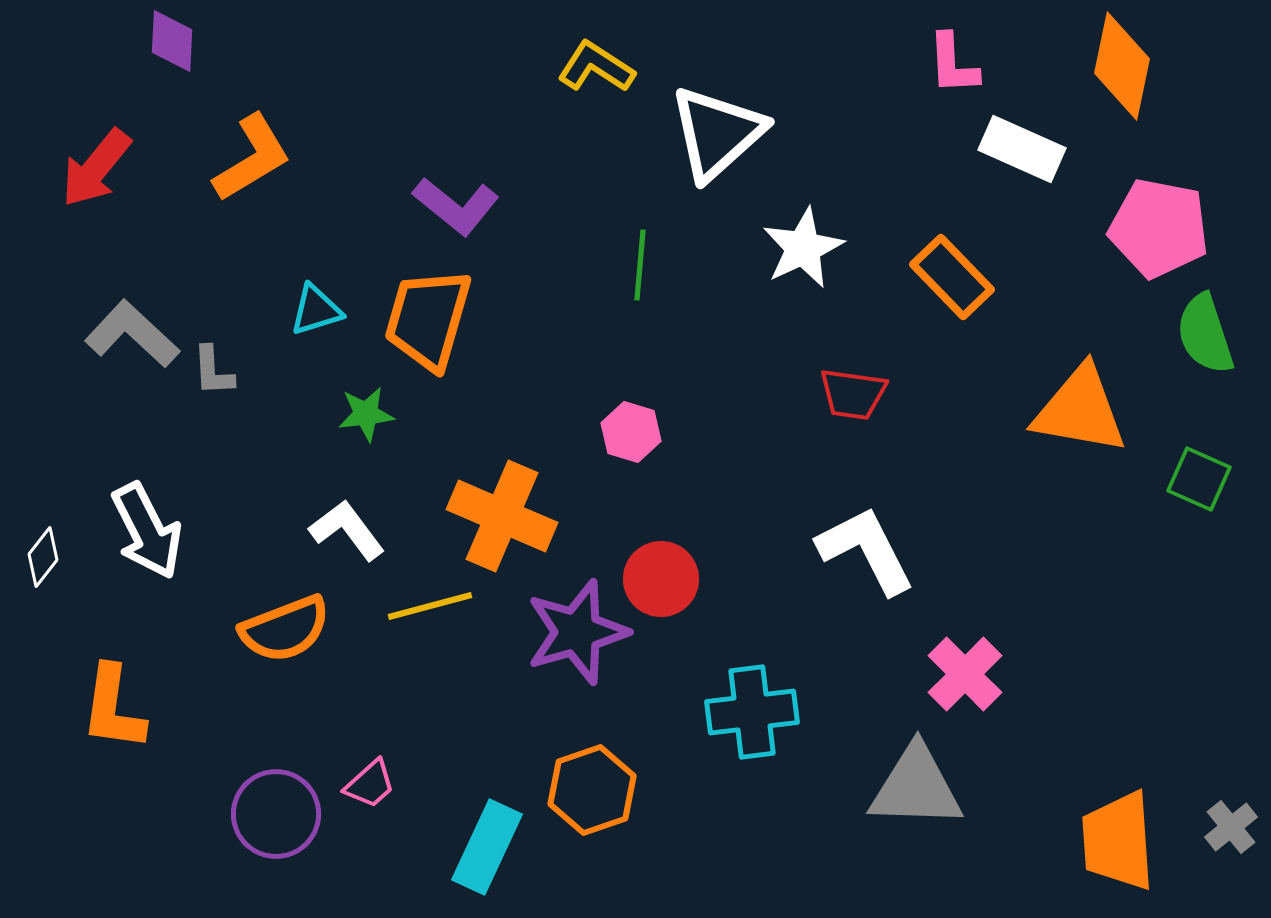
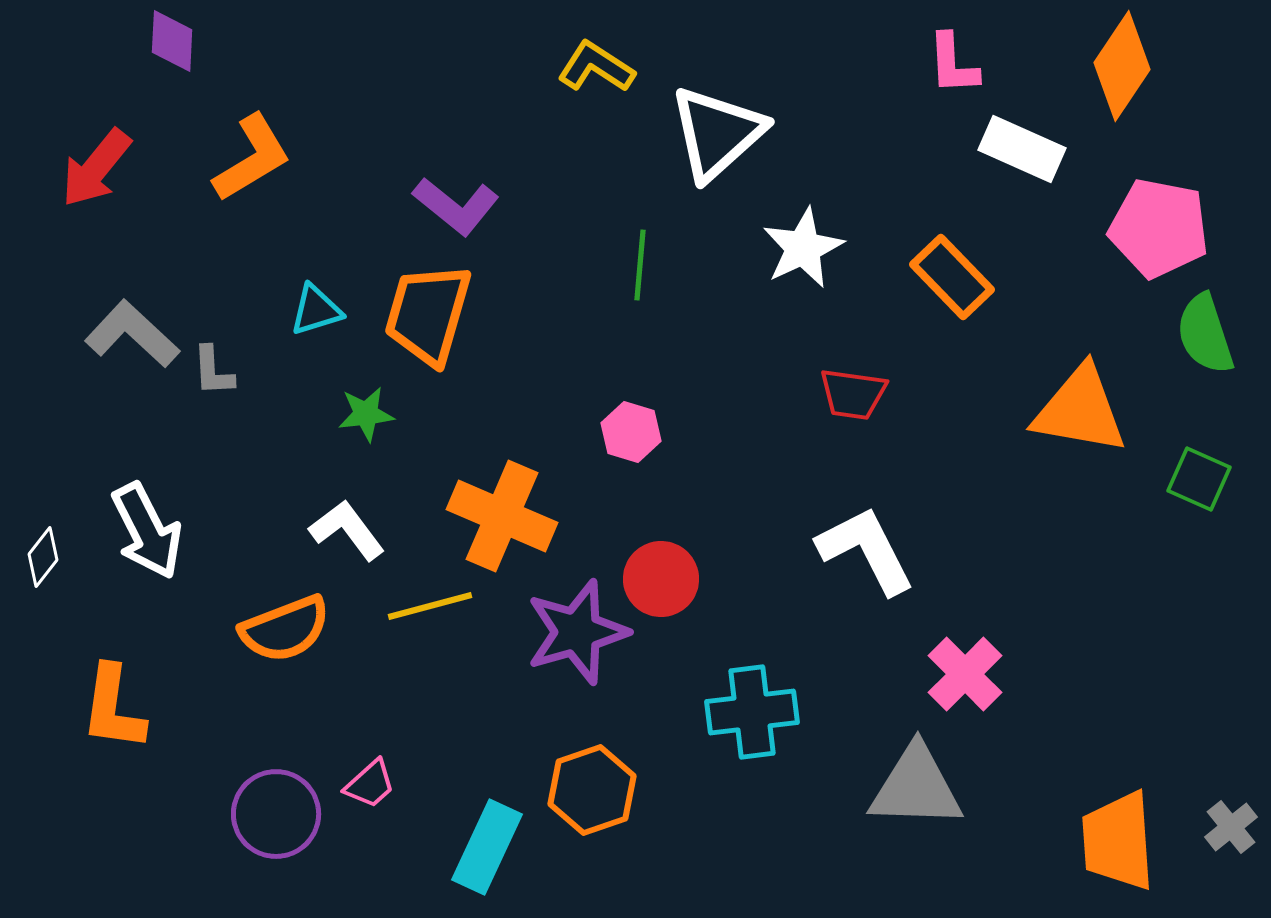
orange diamond at (1122, 66): rotated 22 degrees clockwise
orange trapezoid at (428, 319): moved 5 px up
